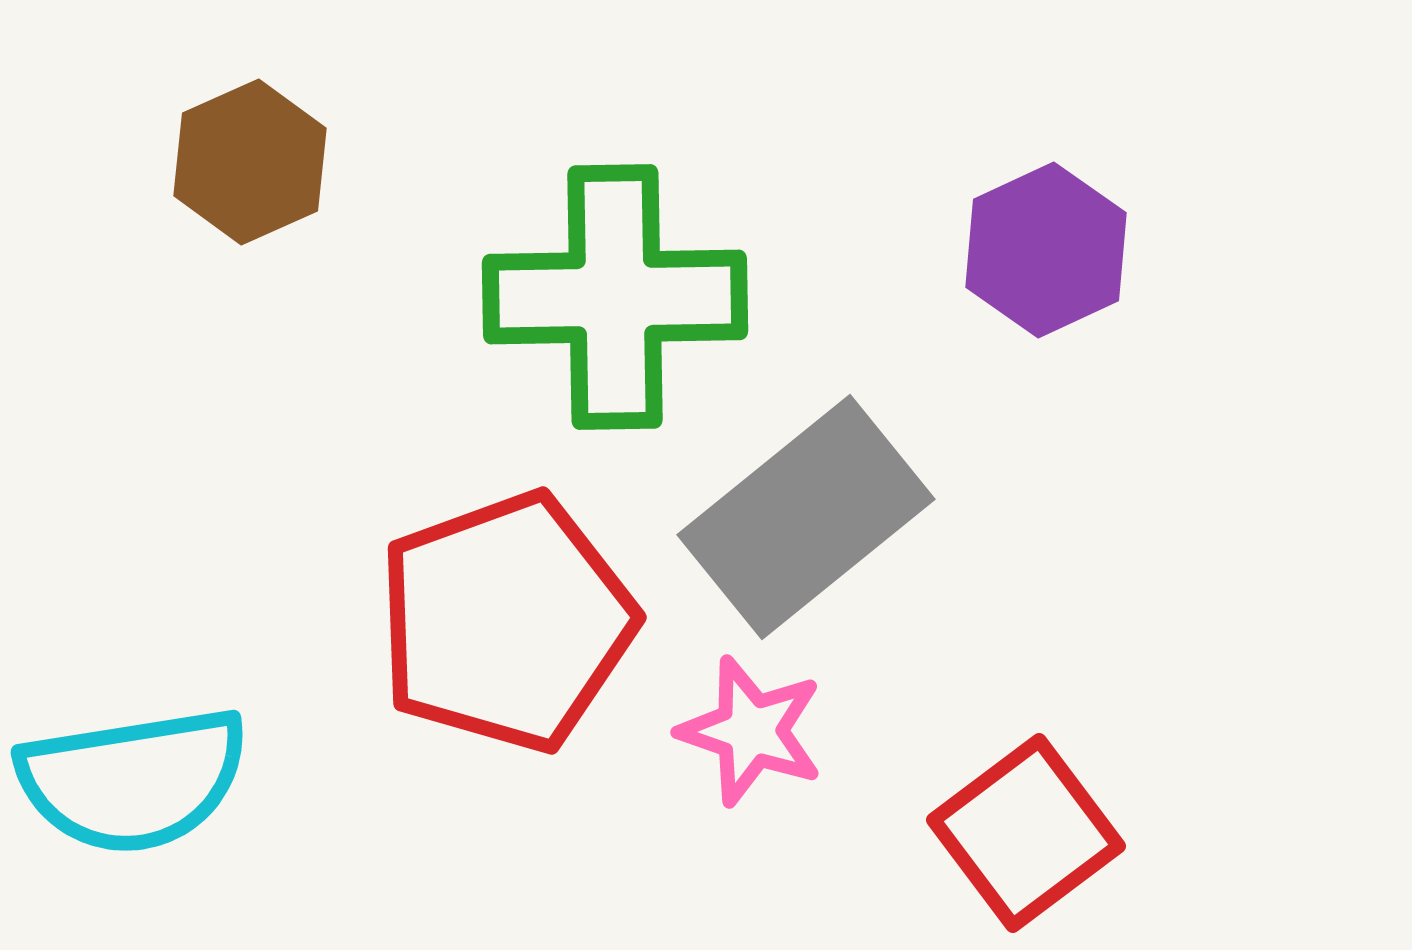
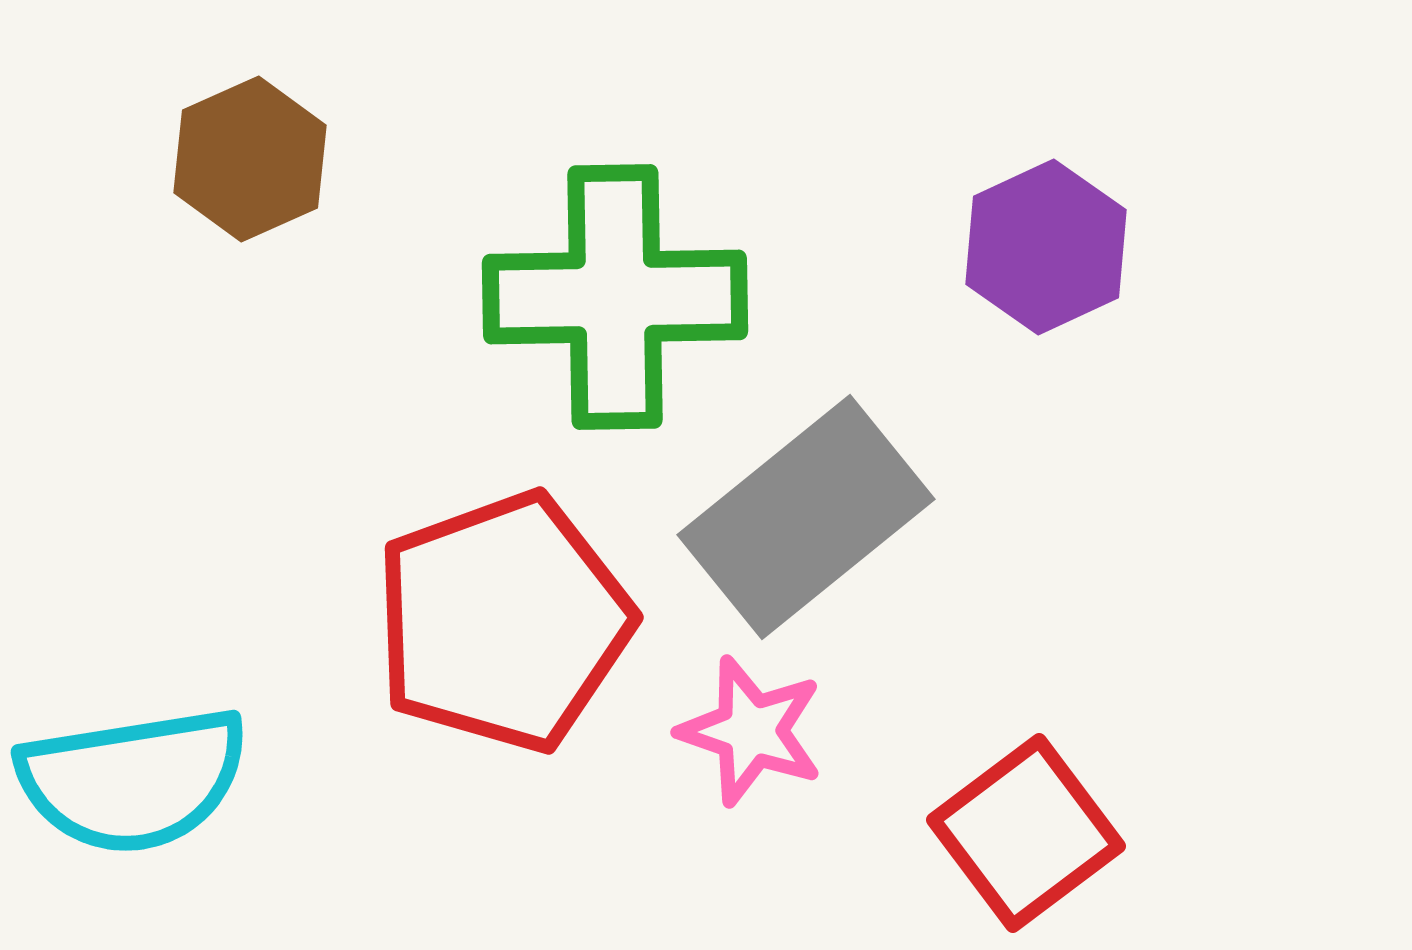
brown hexagon: moved 3 px up
purple hexagon: moved 3 px up
red pentagon: moved 3 px left
